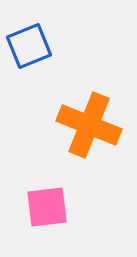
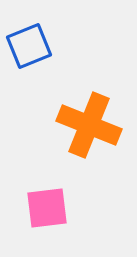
pink square: moved 1 px down
